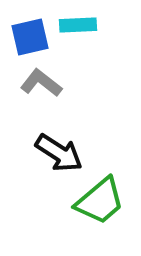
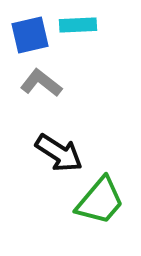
blue square: moved 2 px up
green trapezoid: rotated 10 degrees counterclockwise
